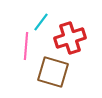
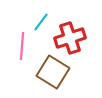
pink line: moved 4 px left
brown square: rotated 16 degrees clockwise
